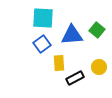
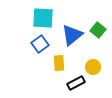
green square: moved 1 px right
blue triangle: rotated 35 degrees counterclockwise
blue square: moved 2 px left
yellow circle: moved 6 px left
black rectangle: moved 1 px right, 5 px down
